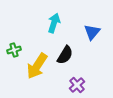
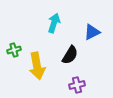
blue triangle: rotated 24 degrees clockwise
black semicircle: moved 5 px right
yellow arrow: rotated 44 degrees counterclockwise
purple cross: rotated 28 degrees clockwise
